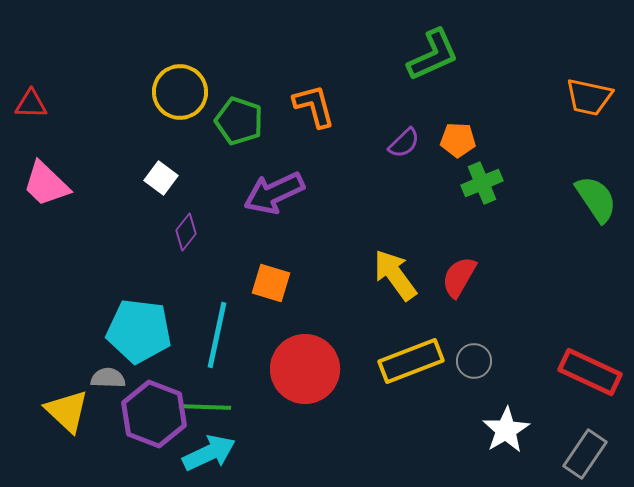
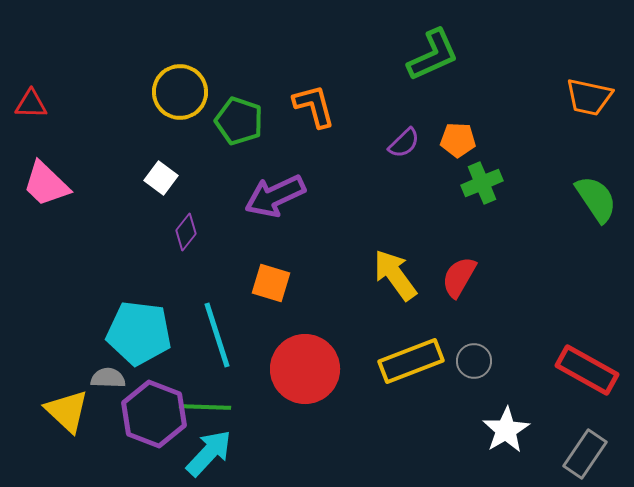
purple arrow: moved 1 px right, 3 px down
cyan pentagon: moved 2 px down
cyan line: rotated 30 degrees counterclockwise
red rectangle: moved 3 px left, 2 px up; rotated 4 degrees clockwise
cyan arrow: rotated 22 degrees counterclockwise
